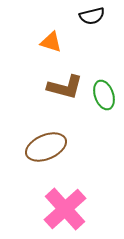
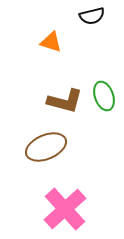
brown L-shape: moved 14 px down
green ellipse: moved 1 px down
